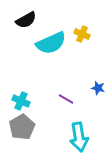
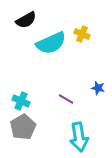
gray pentagon: moved 1 px right
